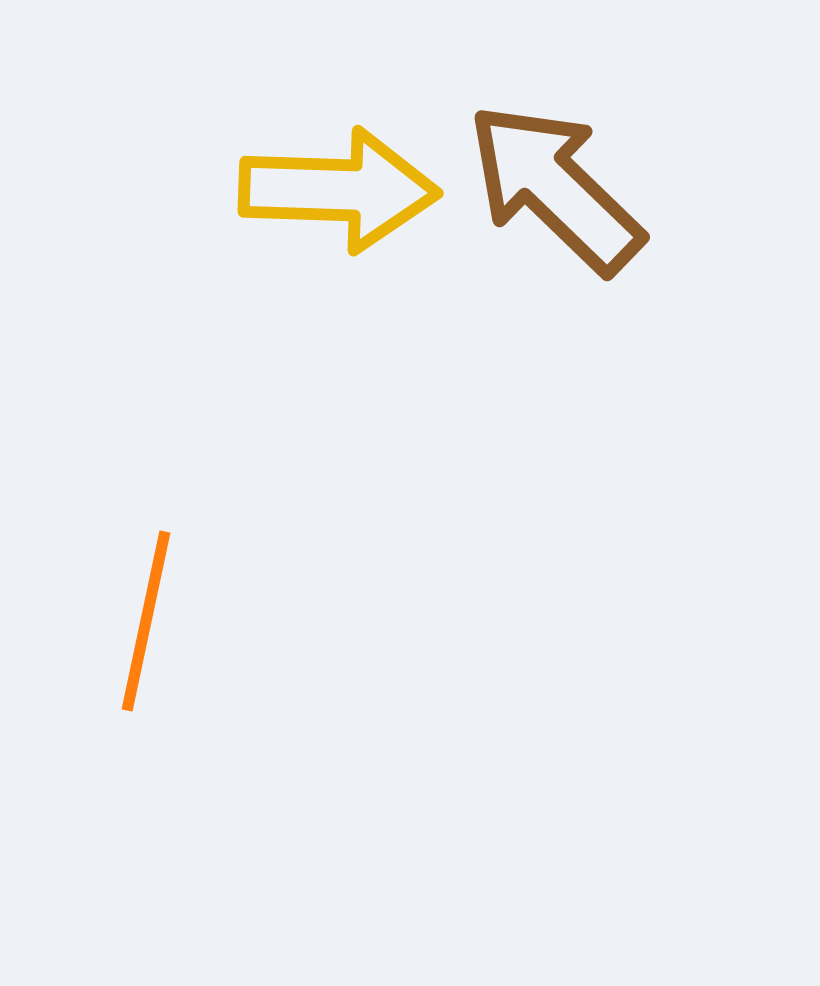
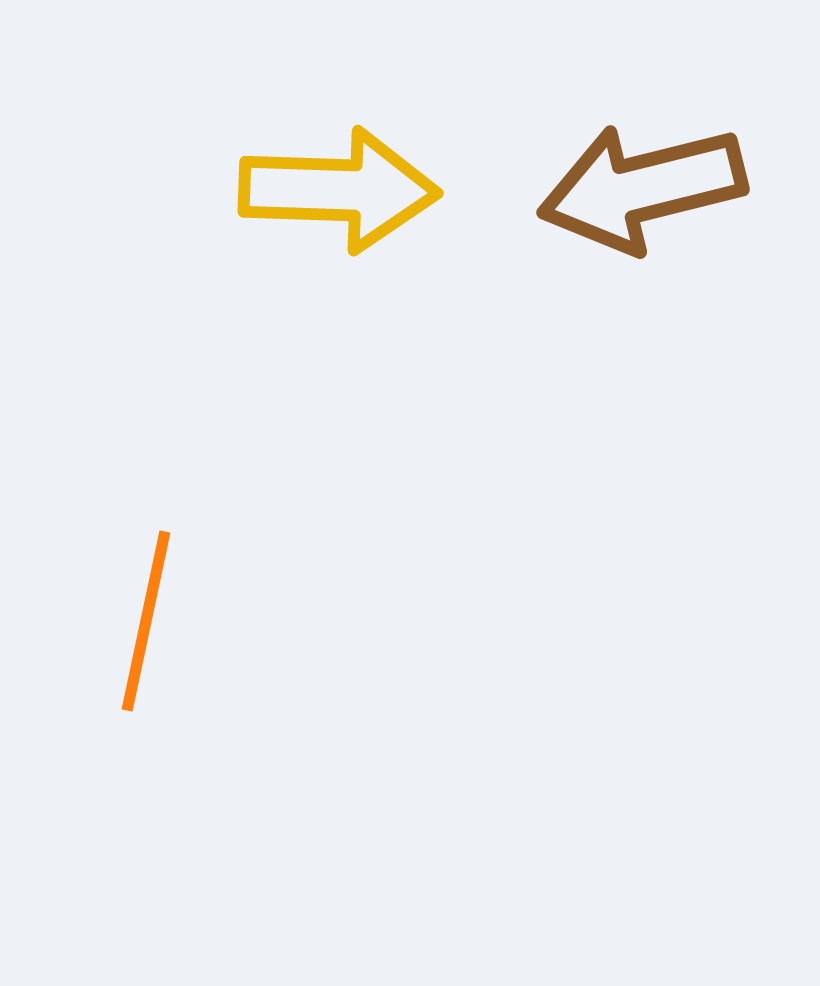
brown arrow: moved 87 px right; rotated 58 degrees counterclockwise
